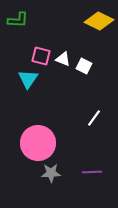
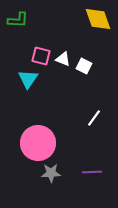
yellow diamond: moved 1 px left, 2 px up; rotated 44 degrees clockwise
